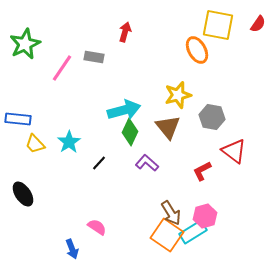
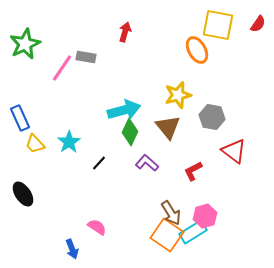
gray rectangle: moved 8 px left
blue rectangle: moved 2 px right, 1 px up; rotated 60 degrees clockwise
red L-shape: moved 9 px left
